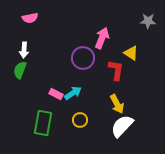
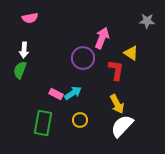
gray star: moved 1 px left
